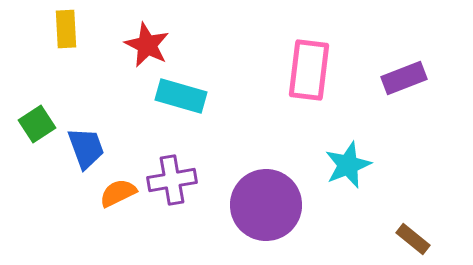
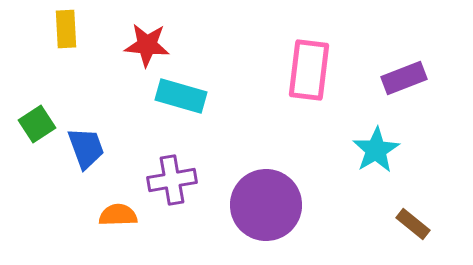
red star: rotated 21 degrees counterclockwise
cyan star: moved 28 px right, 15 px up; rotated 9 degrees counterclockwise
orange semicircle: moved 22 px down; rotated 24 degrees clockwise
brown rectangle: moved 15 px up
